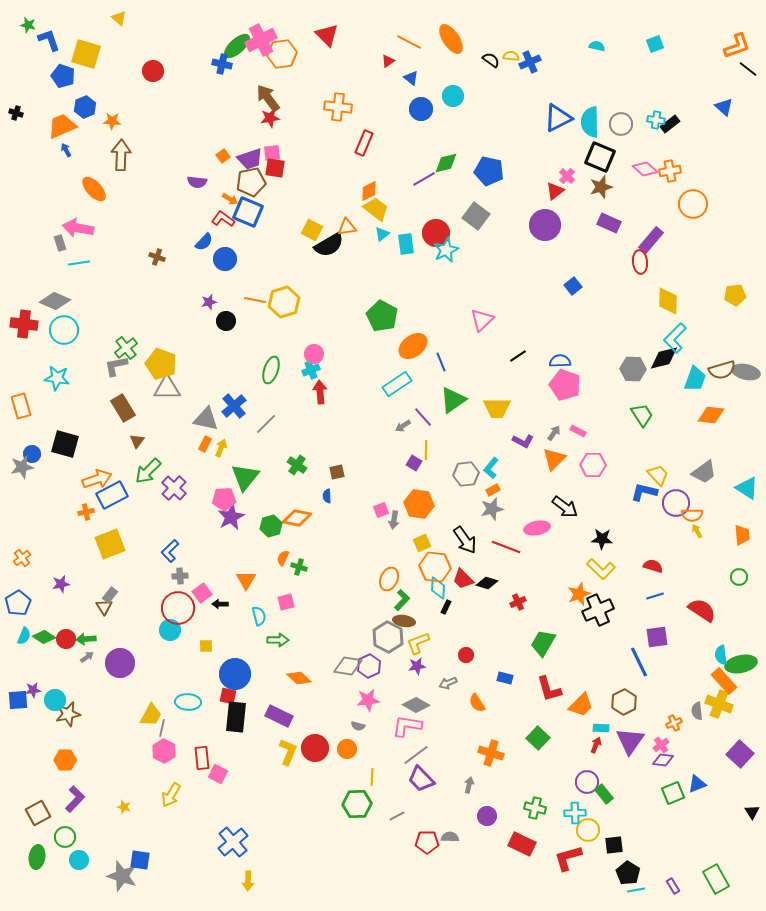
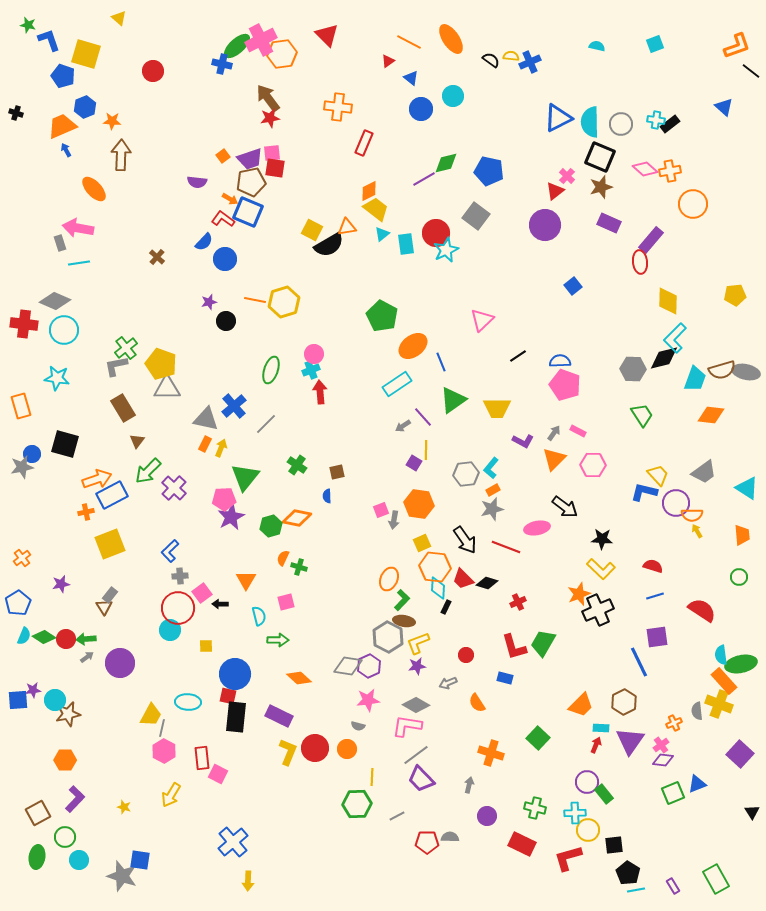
black line at (748, 69): moved 3 px right, 2 px down
brown cross at (157, 257): rotated 21 degrees clockwise
red L-shape at (549, 689): moved 35 px left, 42 px up
